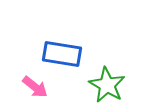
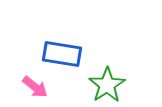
green star: rotated 9 degrees clockwise
